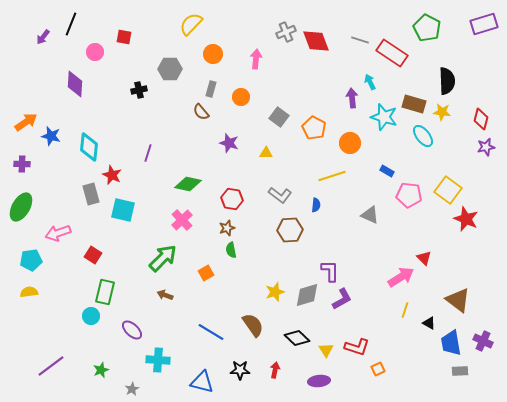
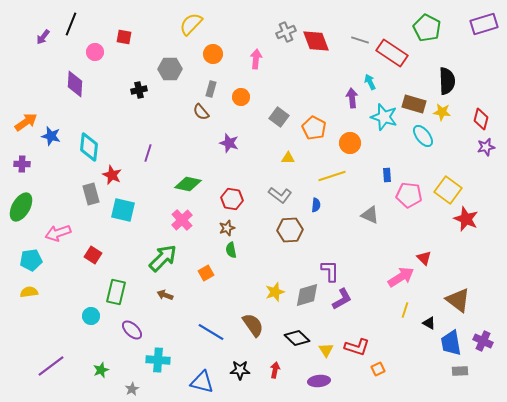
yellow triangle at (266, 153): moved 22 px right, 5 px down
blue rectangle at (387, 171): moved 4 px down; rotated 56 degrees clockwise
green rectangle at (105, 292): moved 11 px right
